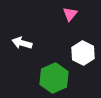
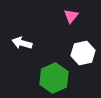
pink triangle: moved 1 px right, 2 px down
white hexagon: rotated 20 degrees clockwise
